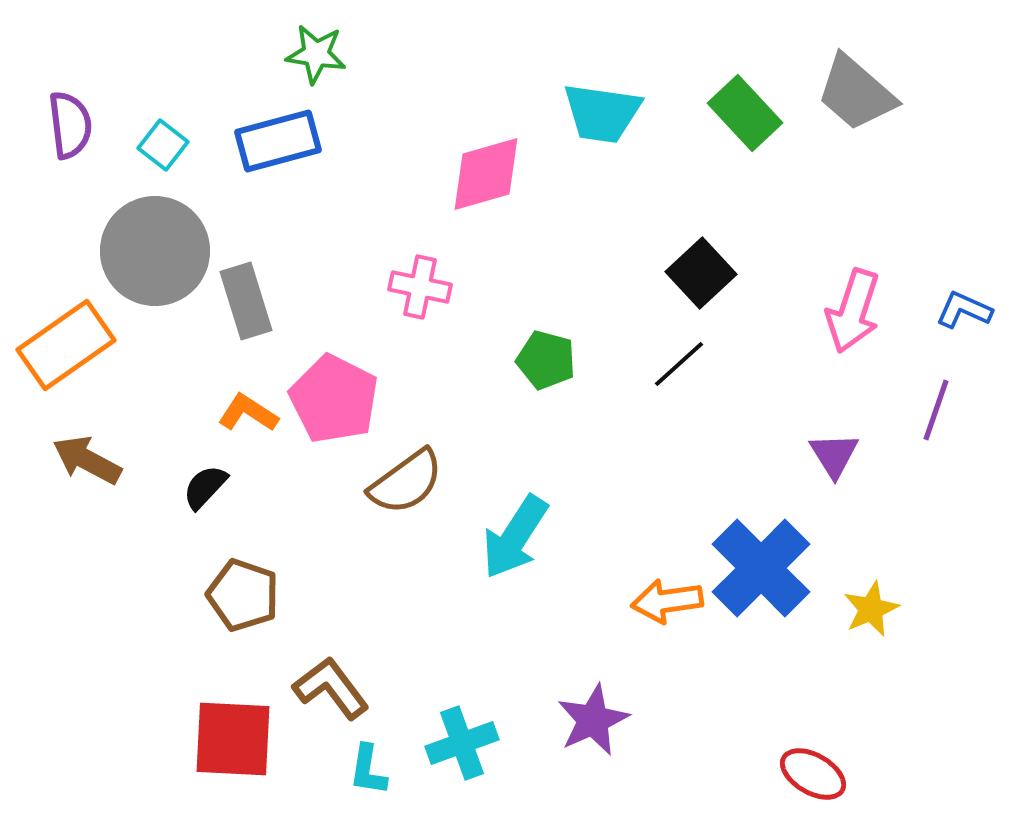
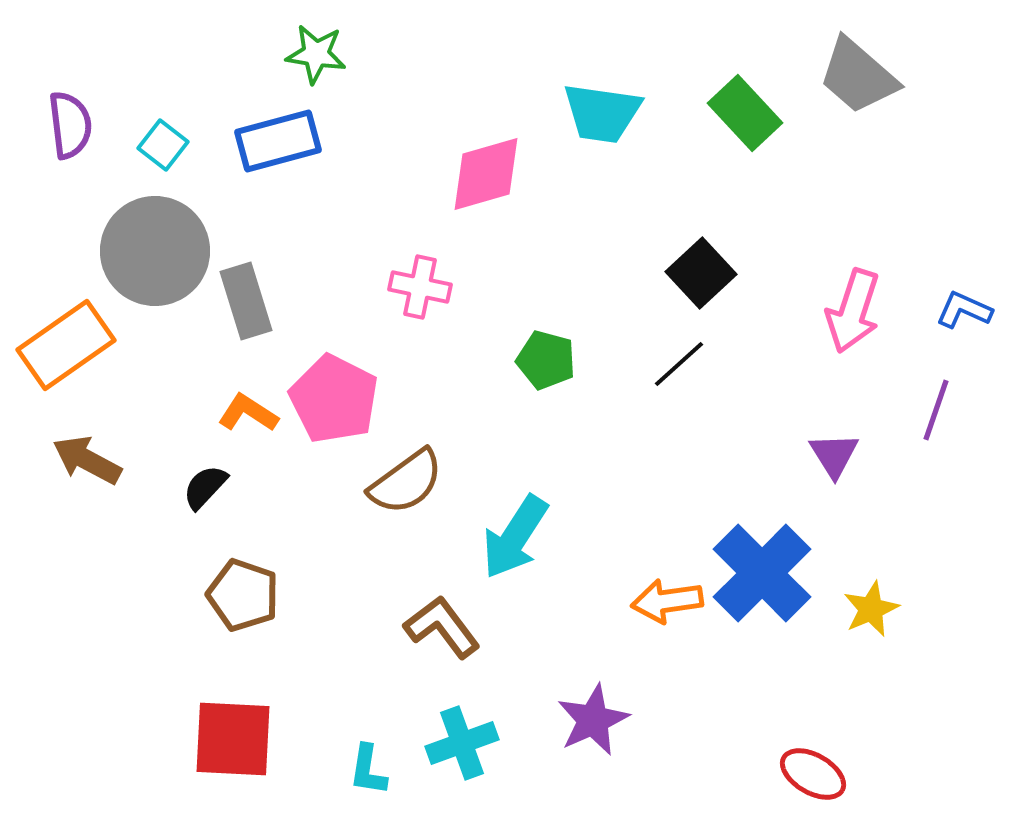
gray trapezoid: moved 2 px right, 17 px up
blue cross: moved 1 px right, 5 px down
brown L-shape: moved 111 px right, 61 px up
